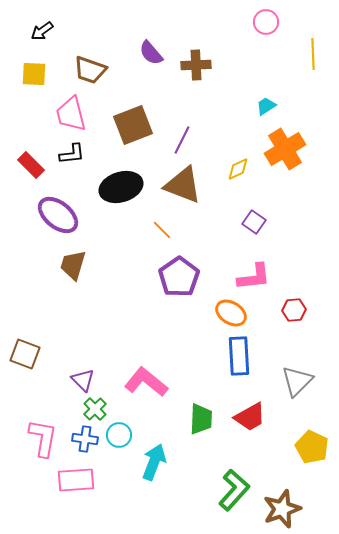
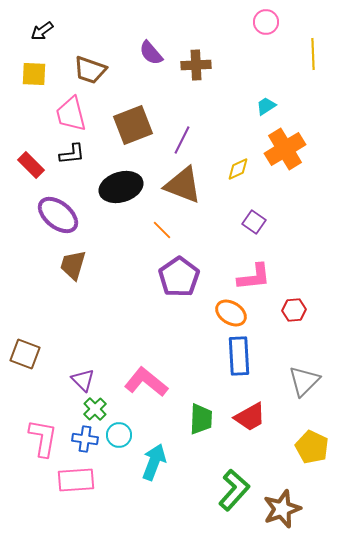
gray triangle at (297, 381): moved 7 px right
